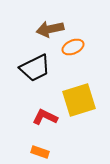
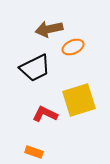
brown arrow: moved 1 px left
red L-shape: moved 3 px up
orange rectangle: moved 6 px left
